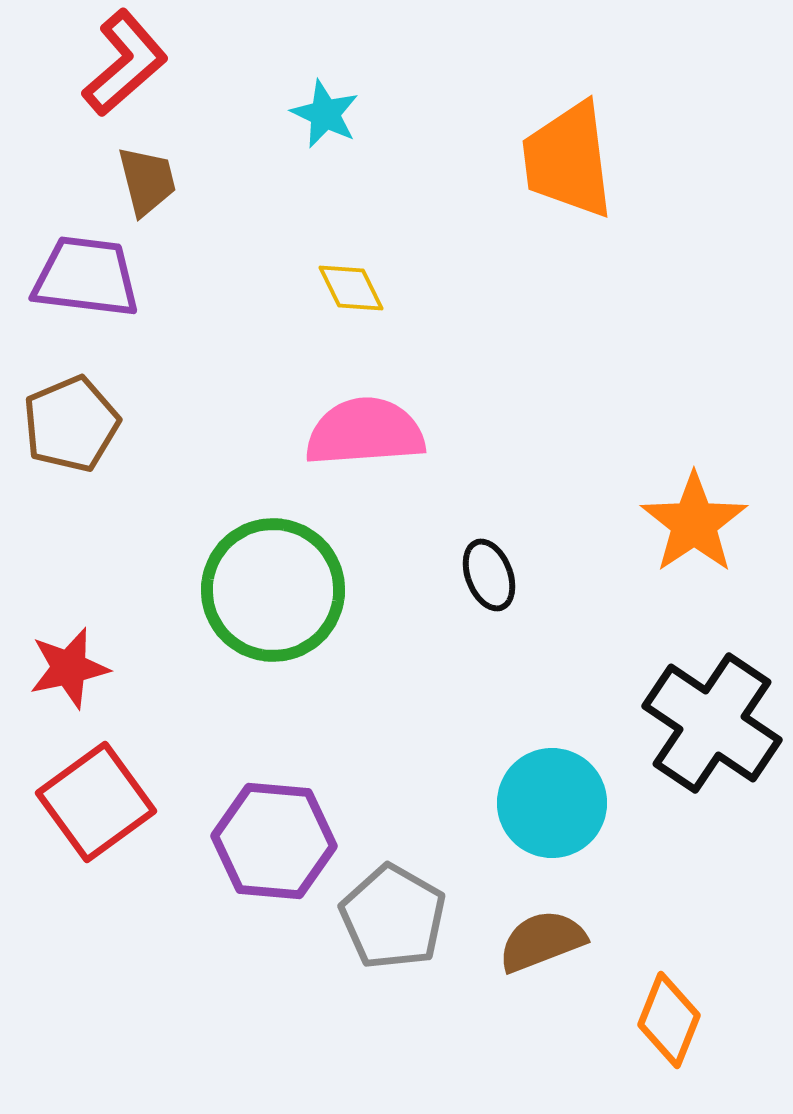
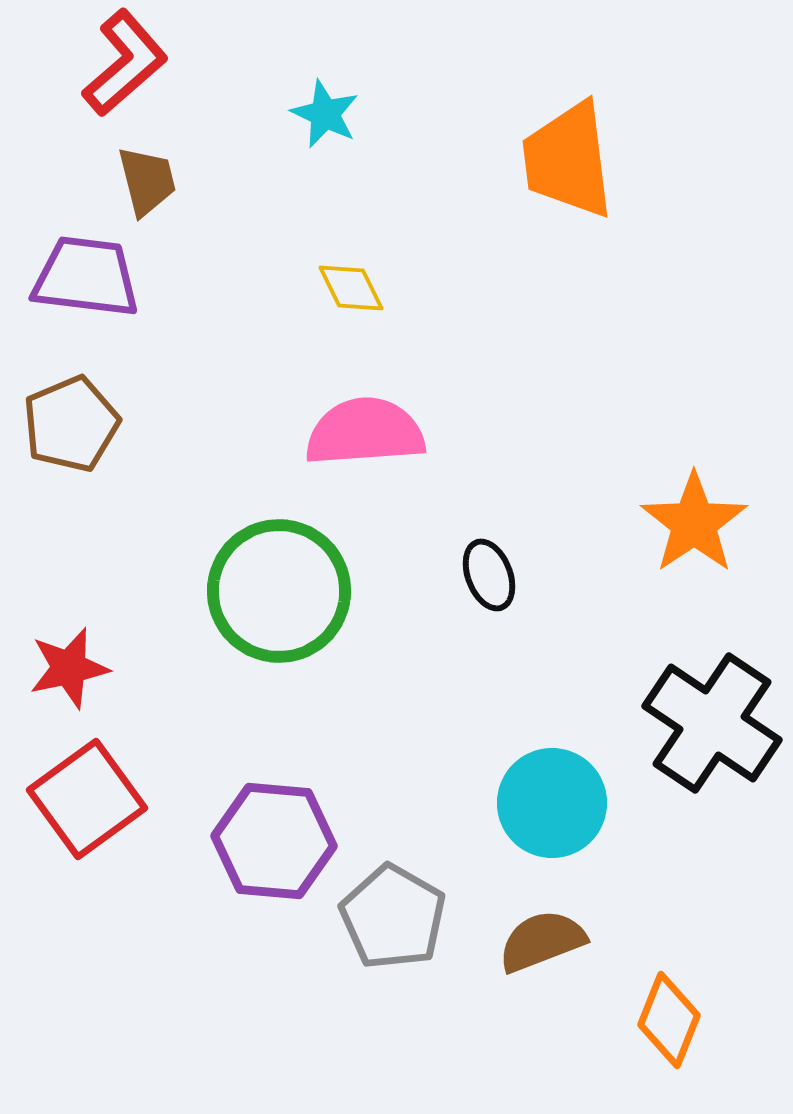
green circle: moved 6 px right, 1 px down
red square: moved 9 px left, 3 px up
